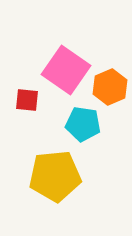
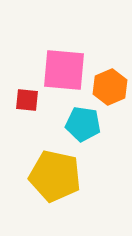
pink square: moved 2 px left; rotated 30 degrees counterclockwise
yellow pentagon: rotated 18 degrees clockwise
